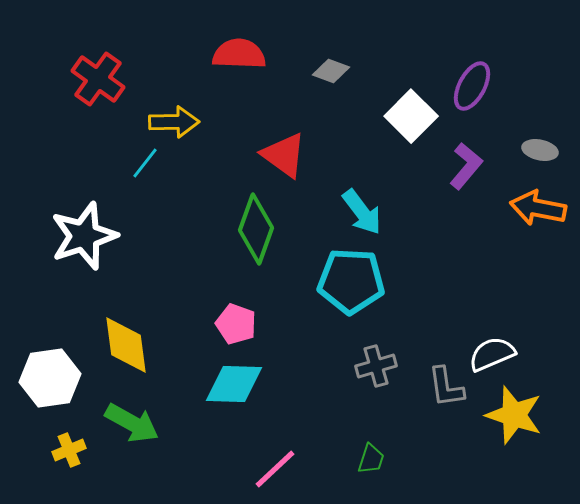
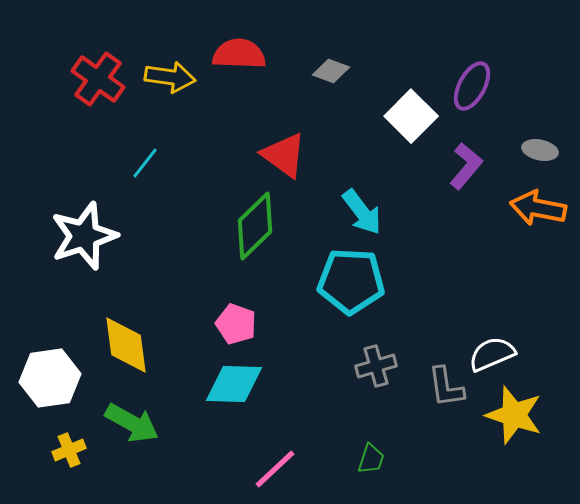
yellow arrow: moved 4 px left, 45 px up; rotated 9 degrees clockwise
green diamond: moved 1 px left, 3 px up; rotated 26 degrees clockwise
